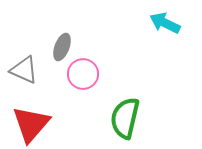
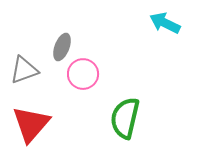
gray triangle: rotated 44 degrees counterclockwise
